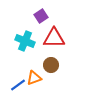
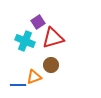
purple square: moved 3 px left, 6 px down
red triangle: moved 1 px left; rotated 15 degrees counterclockwise
orange triangle: moved 1 px up
blue line: rotated 35 degrees clockwise
